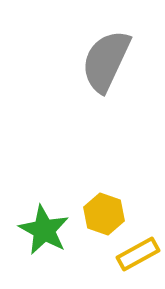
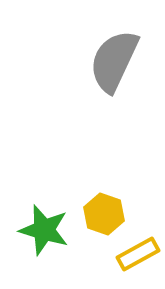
gray semicircle: moved 8 px right
green star: rotated 12 degrees counterclockwise
